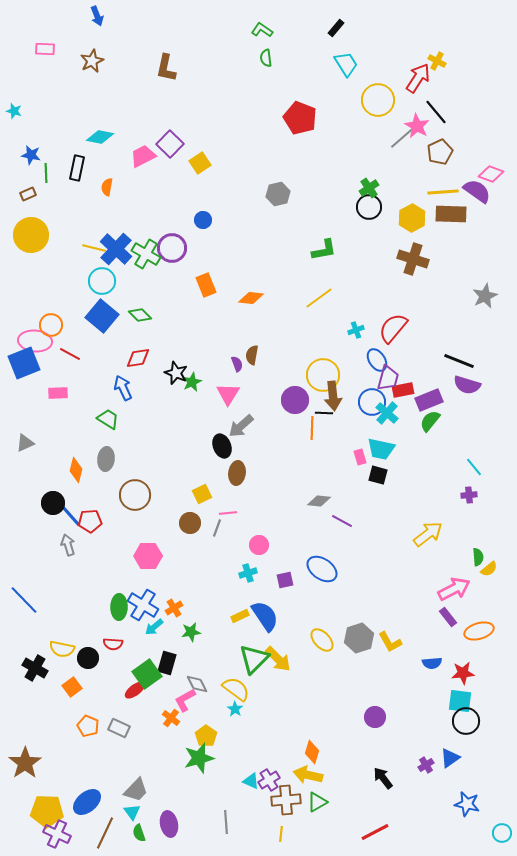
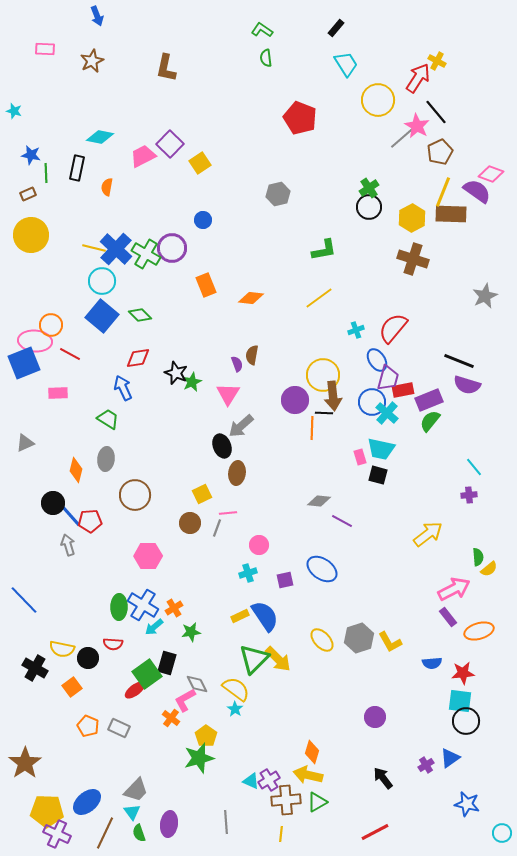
yellow line at (443, 192): rotated 64 degrees counterclockwise
purple ellipse at (169, 824): rotated 20 degrees clockwise
